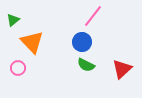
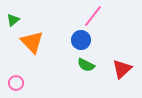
blue circle: moved 1 px left, 2 px up
pink circle: moved 2 px left, 15 px down
